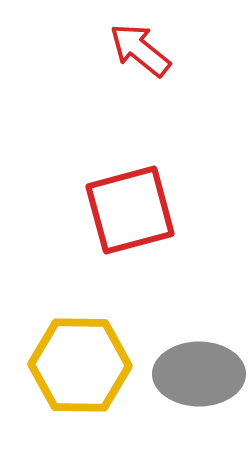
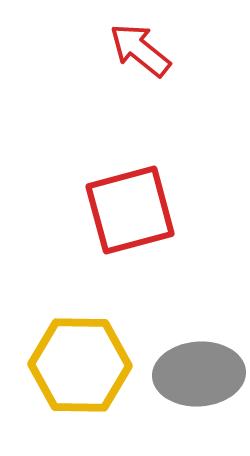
gray ellipse: rotated 4 degrees counterclockwise
